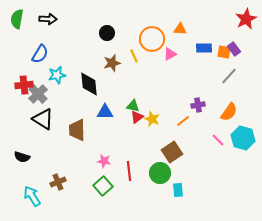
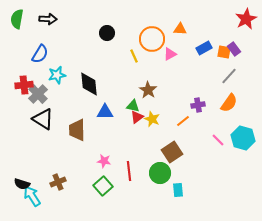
blue rectangle: rotated 28 degrees counterclockwise
brown star: moved 36 px right, 27 px down; rotated 24 degrees counterclockwise
orange semicircle: moved 9 px up
black semicircle: moved 27 px down
